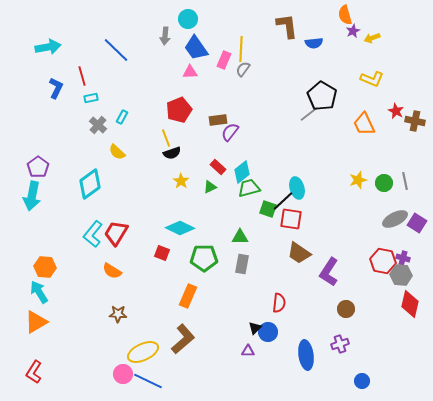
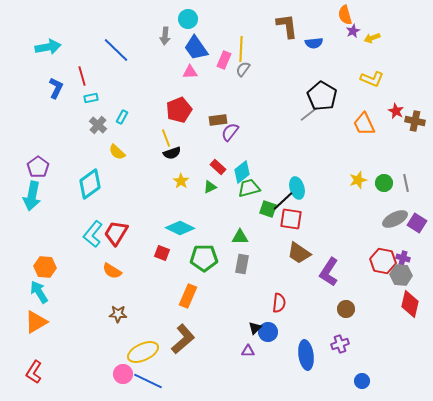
gray line at (405, 181): moved 1 px right, 2 px down
